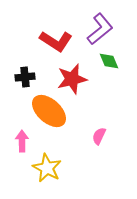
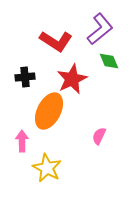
red star: rotated 12 degrees counterclockwise
orange ellipse: rotated 75 degrees clockwise
